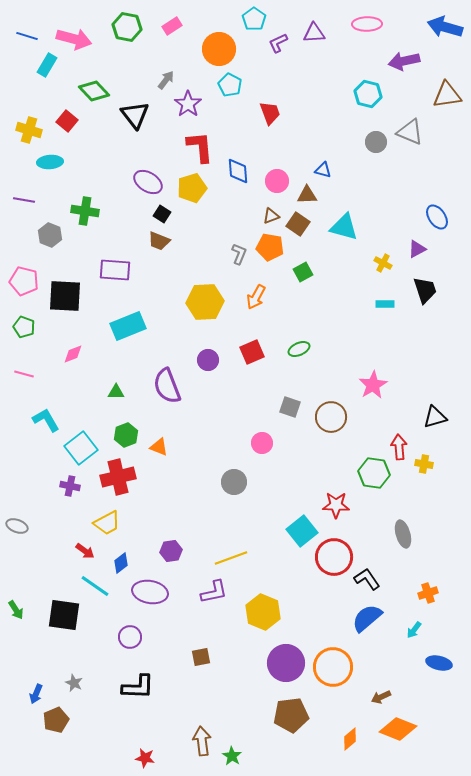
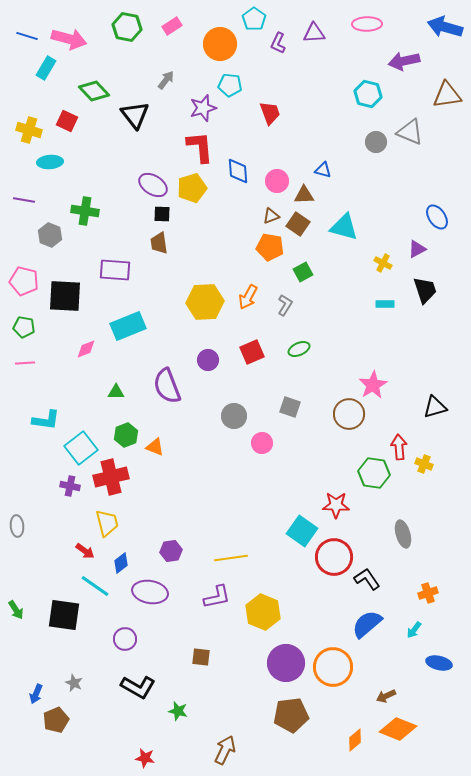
pink arrow at (74, 39): moved 5 px left
purple L-shape at (278, 43): rotated 40 degrees counterclockwise
orange circle at (219, 49): moved 1 px right, 5 px up
cyan rectangle at (47, 65): moved 1 px left, 3 px down
cyan pentagon at (230, 85): rotated 20 degrees counterclockwise
purple star at (188, 104): moved 15 px right, 4 px down; rotated 20 degrees clockwise
red square at (67, 121): rotated 15 degrees counterclockwise
purple ellipse at (148, 182): moved 5 px right, 3 px down
brown triangle at (307, 195): moved 3 px left
black square at (162, 214): rotated 30 degrees counterclockwise
brown trapezoid at (159, 241): moved 2 px down; rotated 60 degrees clockwise
gray L-shape at (239, 254): moved 46 px right, 51 px down; rotated 10 degrees clockwise
orange arrow at (256, 297): moved 8 px left
green pentagon at (24, 327): rotated 10 degrees counterclockwise
pink diamond at (73, 354): moved 13 px right, 5 px up
pink line at (24, 374): moved 1 px right, 11 px up; rotated 18 degrees counterclockwise
brown circle at (331, 417): moved 18 px right, 3 px up
black triangle at (435, 417): moved 10 px up
cyan L-shape at (46, 420): rotated 128 degrees clockwise
orange triangle at (159, 447): moved 4 px left
yellow cross at (424, 464): rotated 12 degrees clockwise
red cross at (118, 477): moved 7 px left
gray circle at (234, 482): moved 66 px up
yellow trapezoid at (107, 523): rotated 76 degrees counterclockwise
gray ellipse at (17, 526): rotated 65 degrees clockwise
cyan square at (302, 531): rotated 16 degrees counterclockwise
yellow line at (231, 558): rotated 12 degrees clockwise
purple L-shape at (214, 592): moved 3 px right, 5 px down
blue semicircle at (367, 618): moved 6 px down
purple circle at (130, 637): moved 5 px left, 2 px down
brown square at (201, 657): rotated 18 degrees clockwise
black L-shape at (138, 687): rotated 28 degrees clockwise
brown arrow at (381, 697): moved 5 px right, 1 px up
orange diamond at (350, 739): moved 5 px right, 1 px down
brown arrow at (202, 741): moved 23 px right, 9 px down; rotated 32 degrees clockwise
green star at (232, 756): moved 54 px left, 45 px up; rotated 18 degrees counterclockwise
